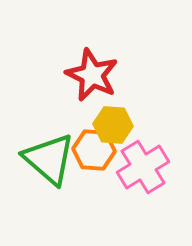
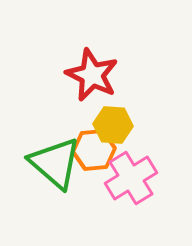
orange hexagon: rotated 9 degrees counterclockwise
green triangle: moved 6 px right, 4 px down
pink cross: moved 12 px left, 11 px down
